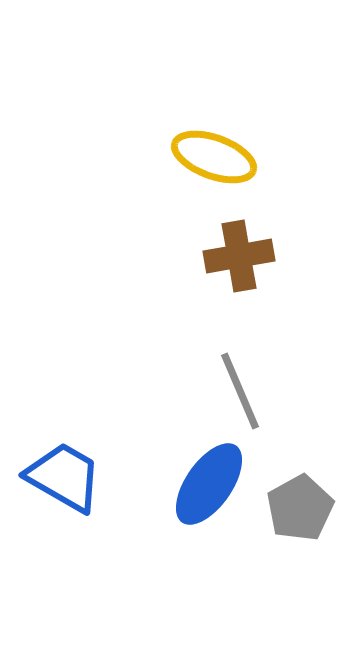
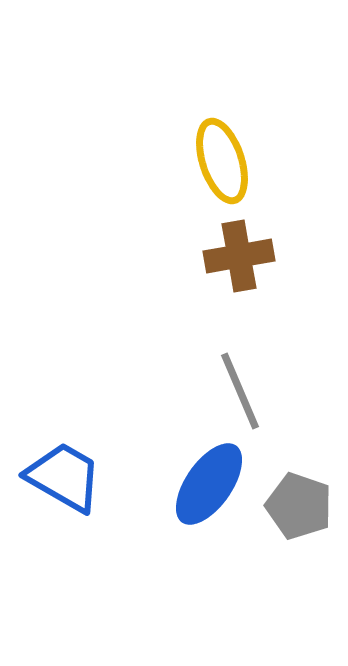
yellow ellipse: moved 8 px right, 4 px down; rotated 52 degrees clockwise
gray pentagon: moved 1 px left, 2 px up; rotated 24 degrees counterclockwise
